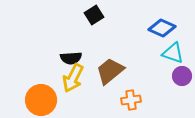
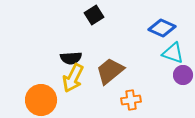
purple circle: moved 1 px right, 1 px up
